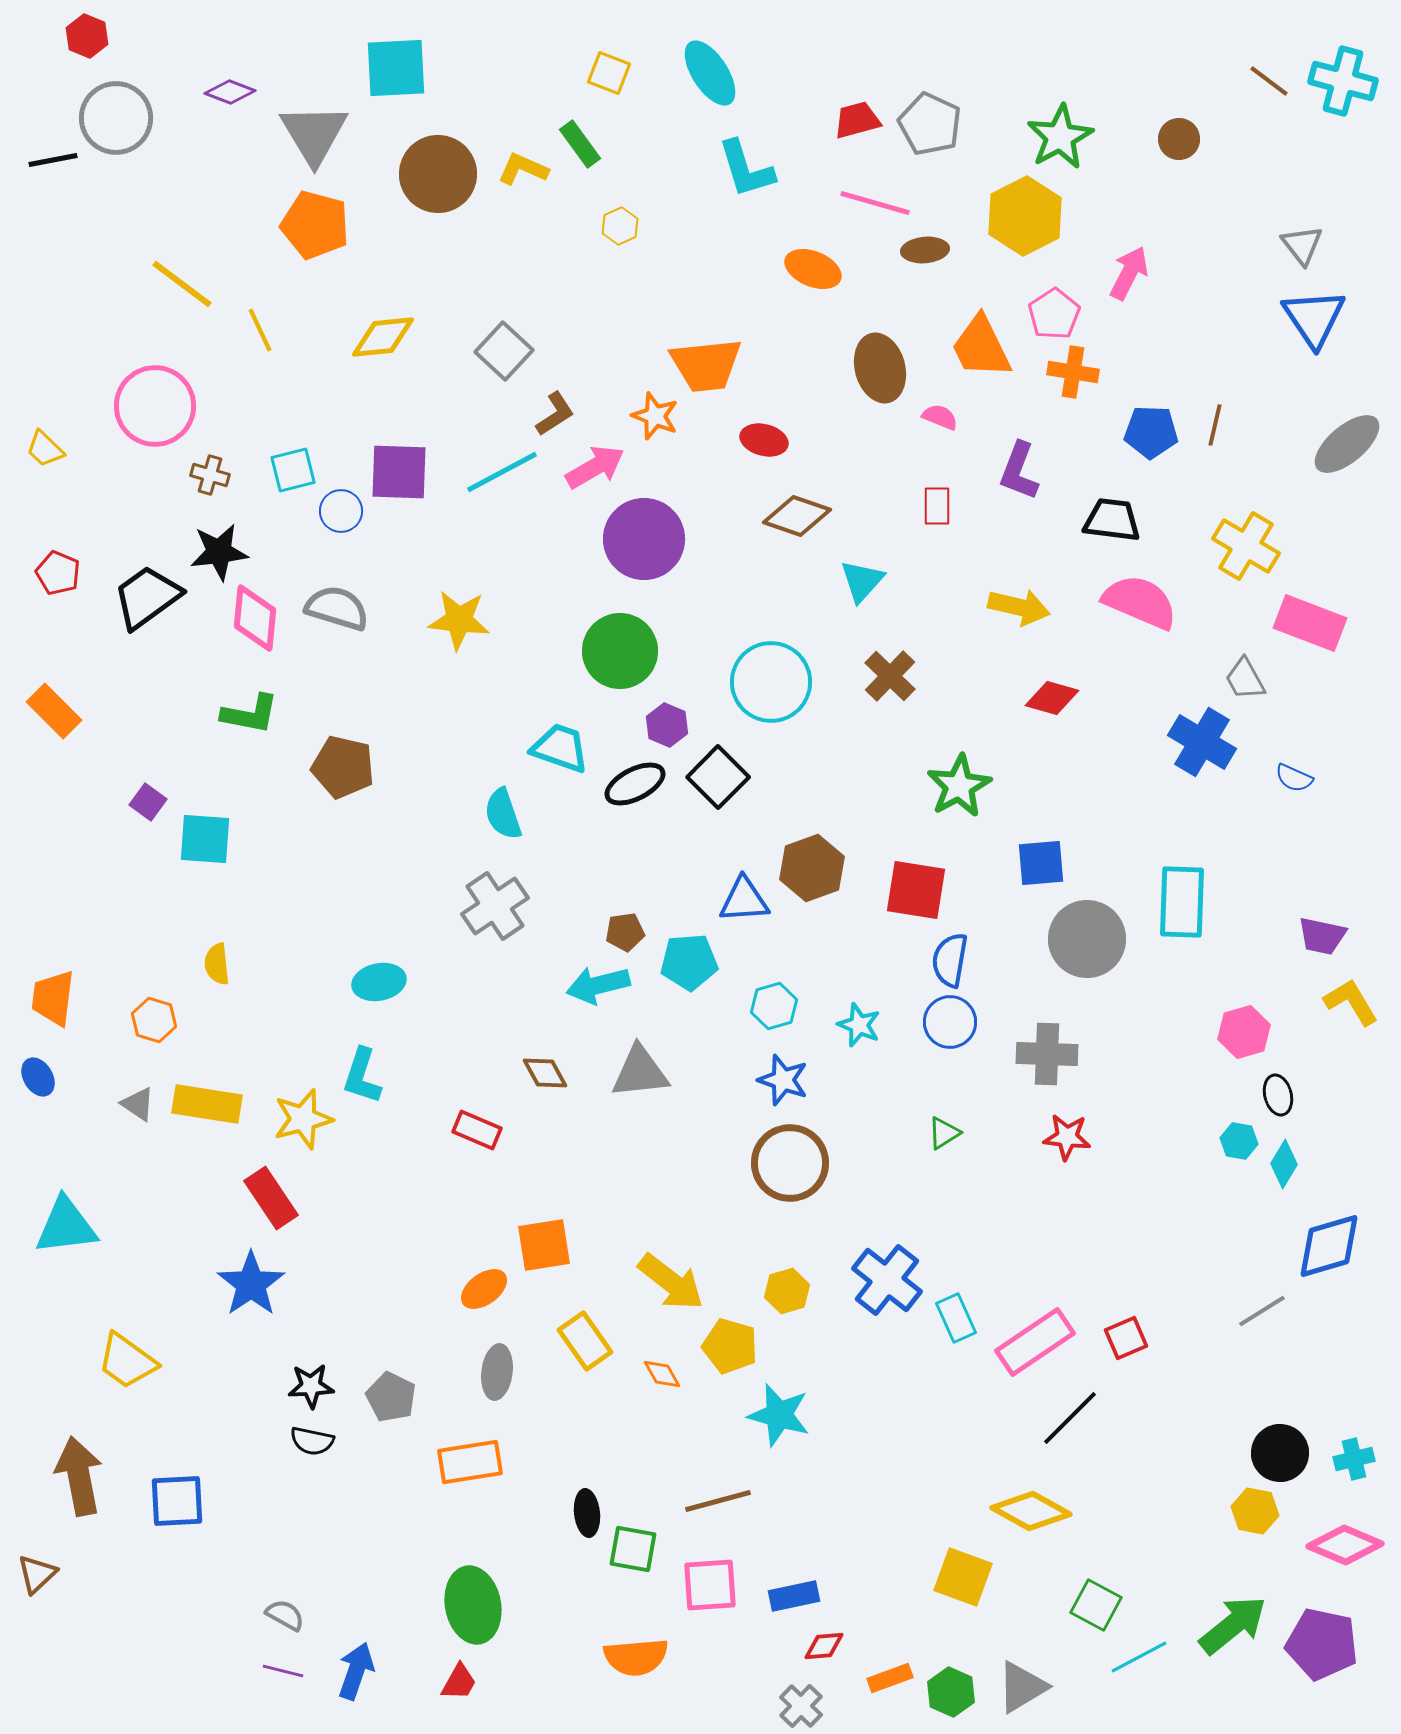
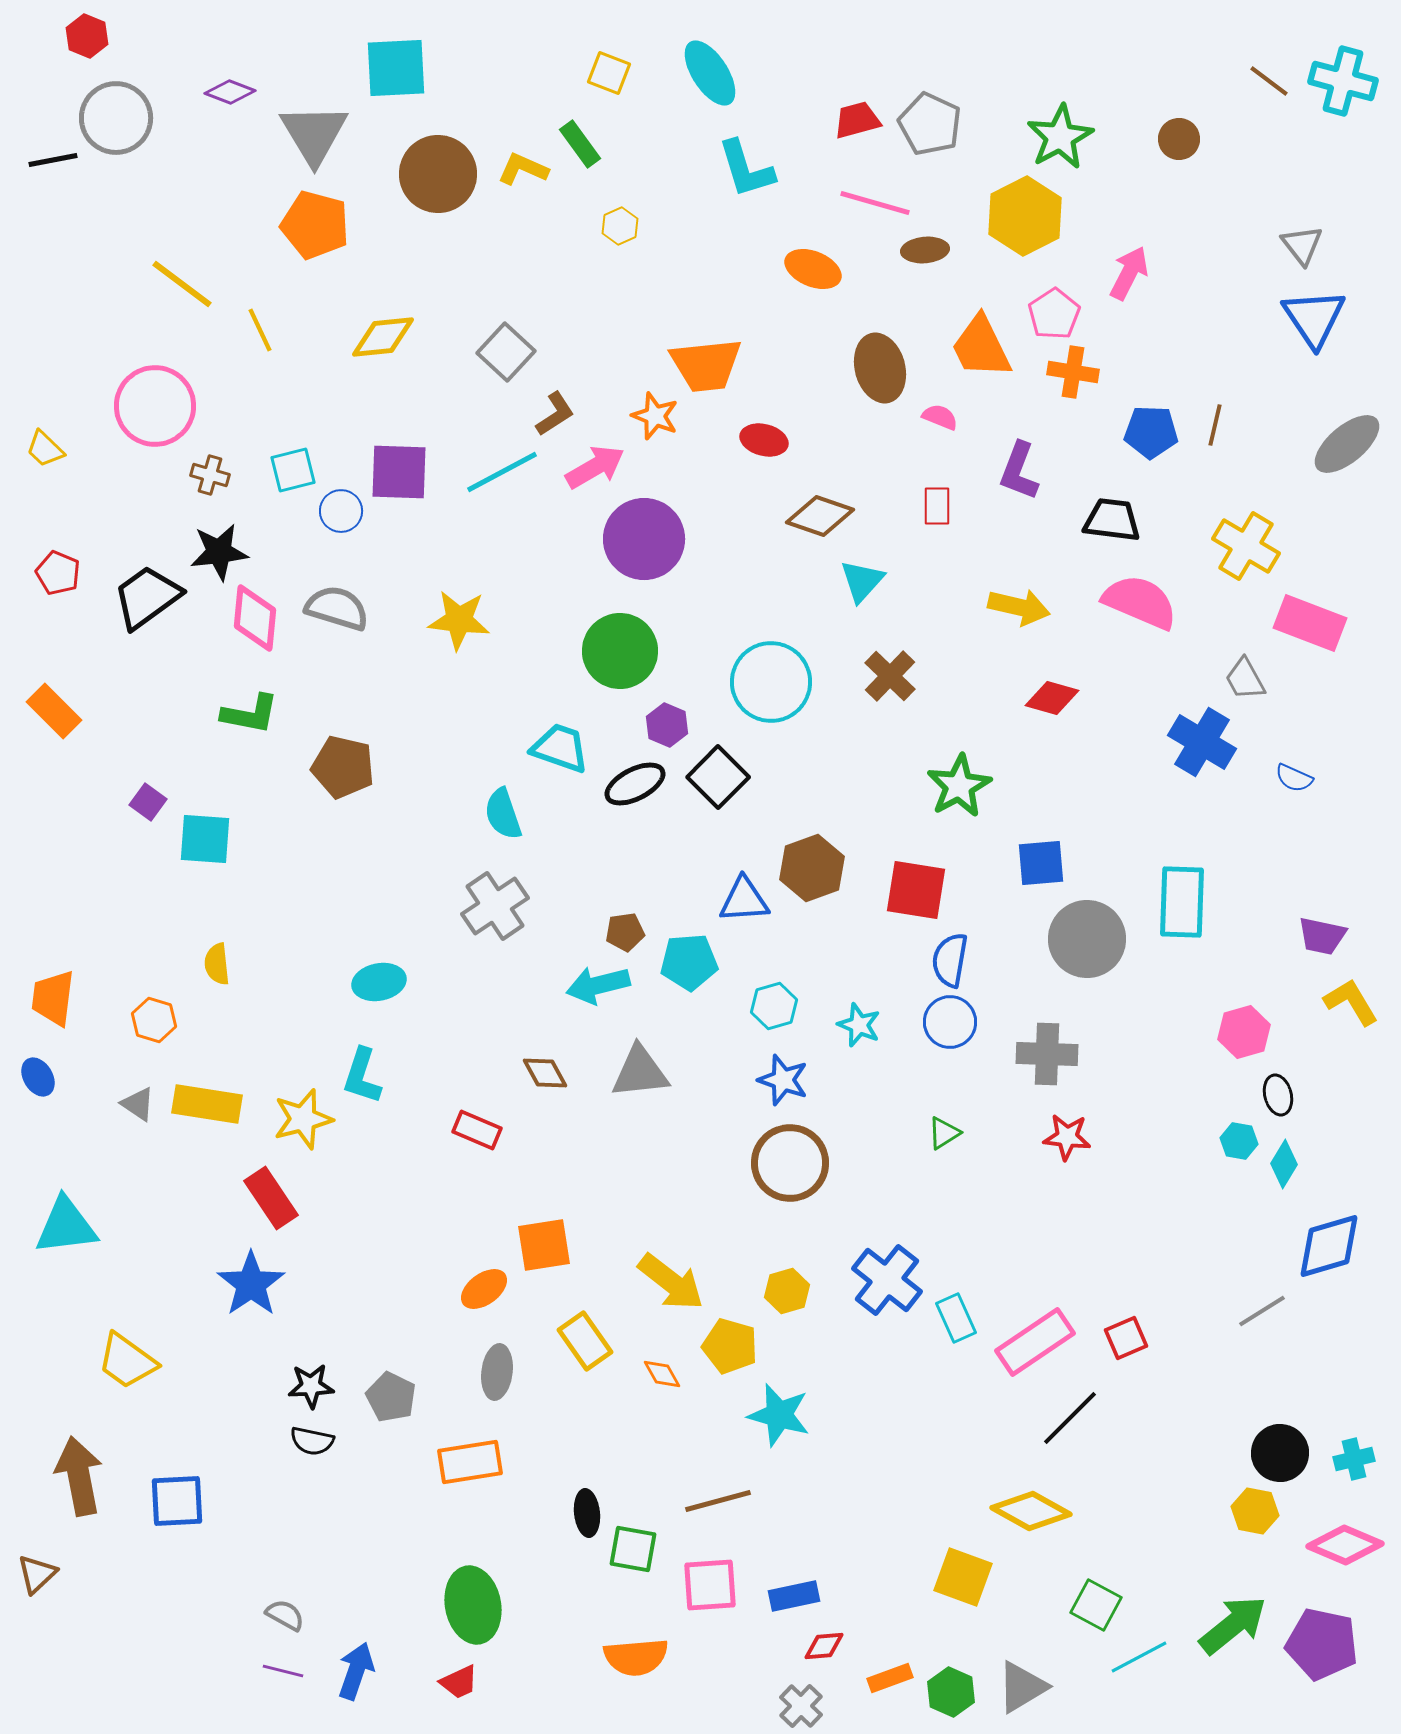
gray square at (504, 351): moved 2 px right, 1 px down
brown diamond at (797, 516): moved 23 px right
red trapezoid at (459, 1682): rotated 36 degrees clockwise
